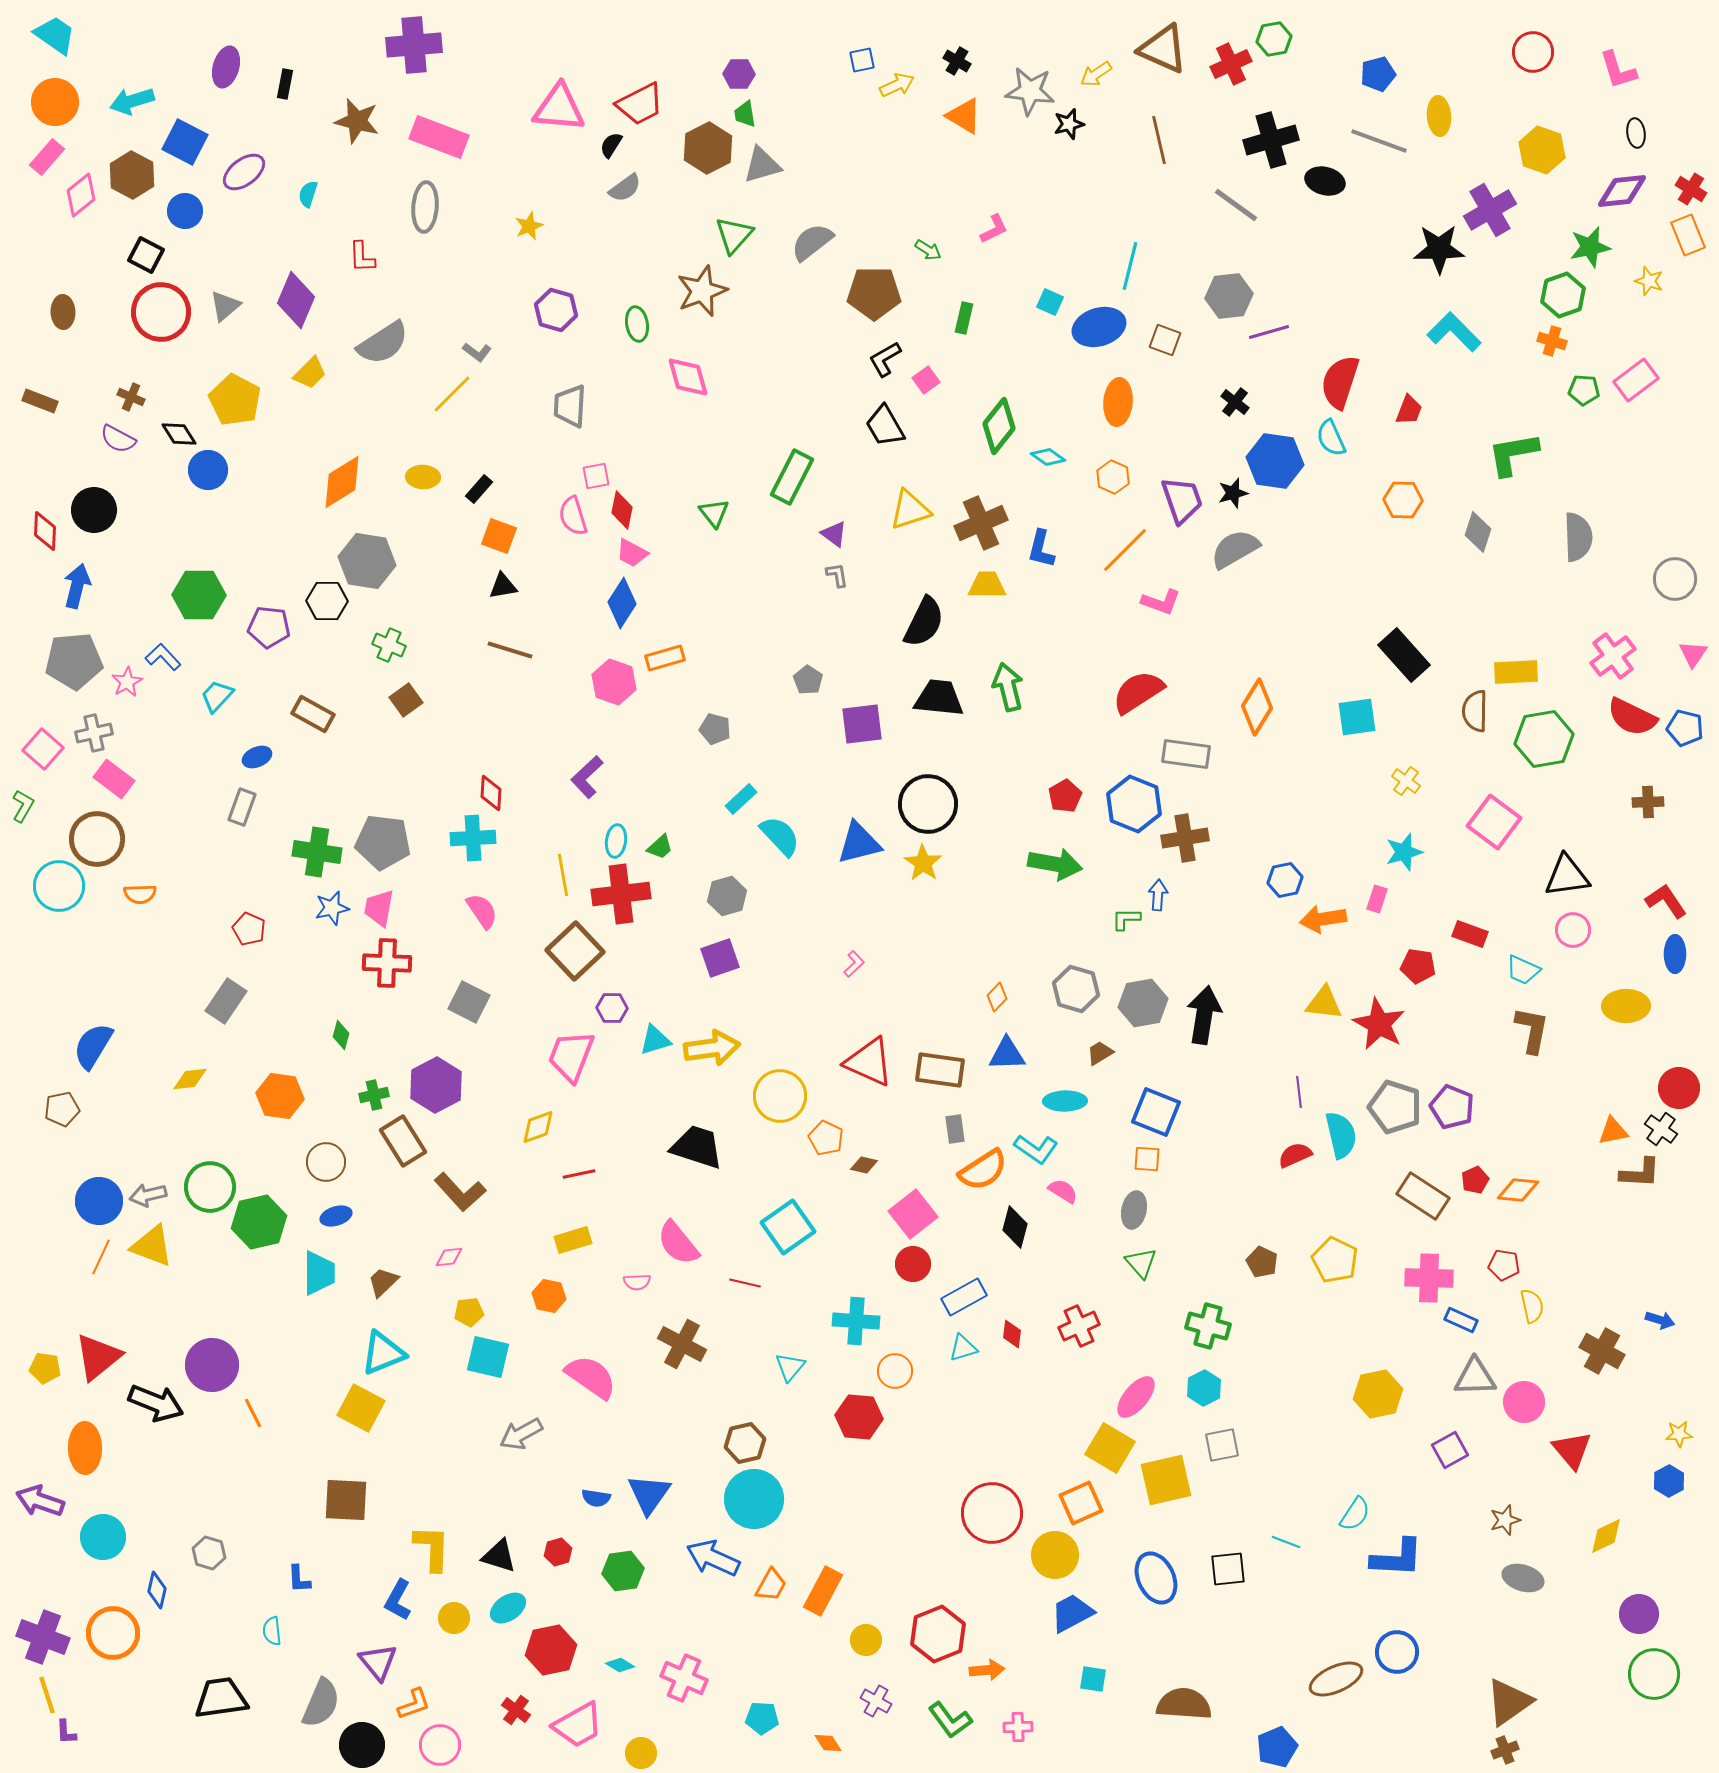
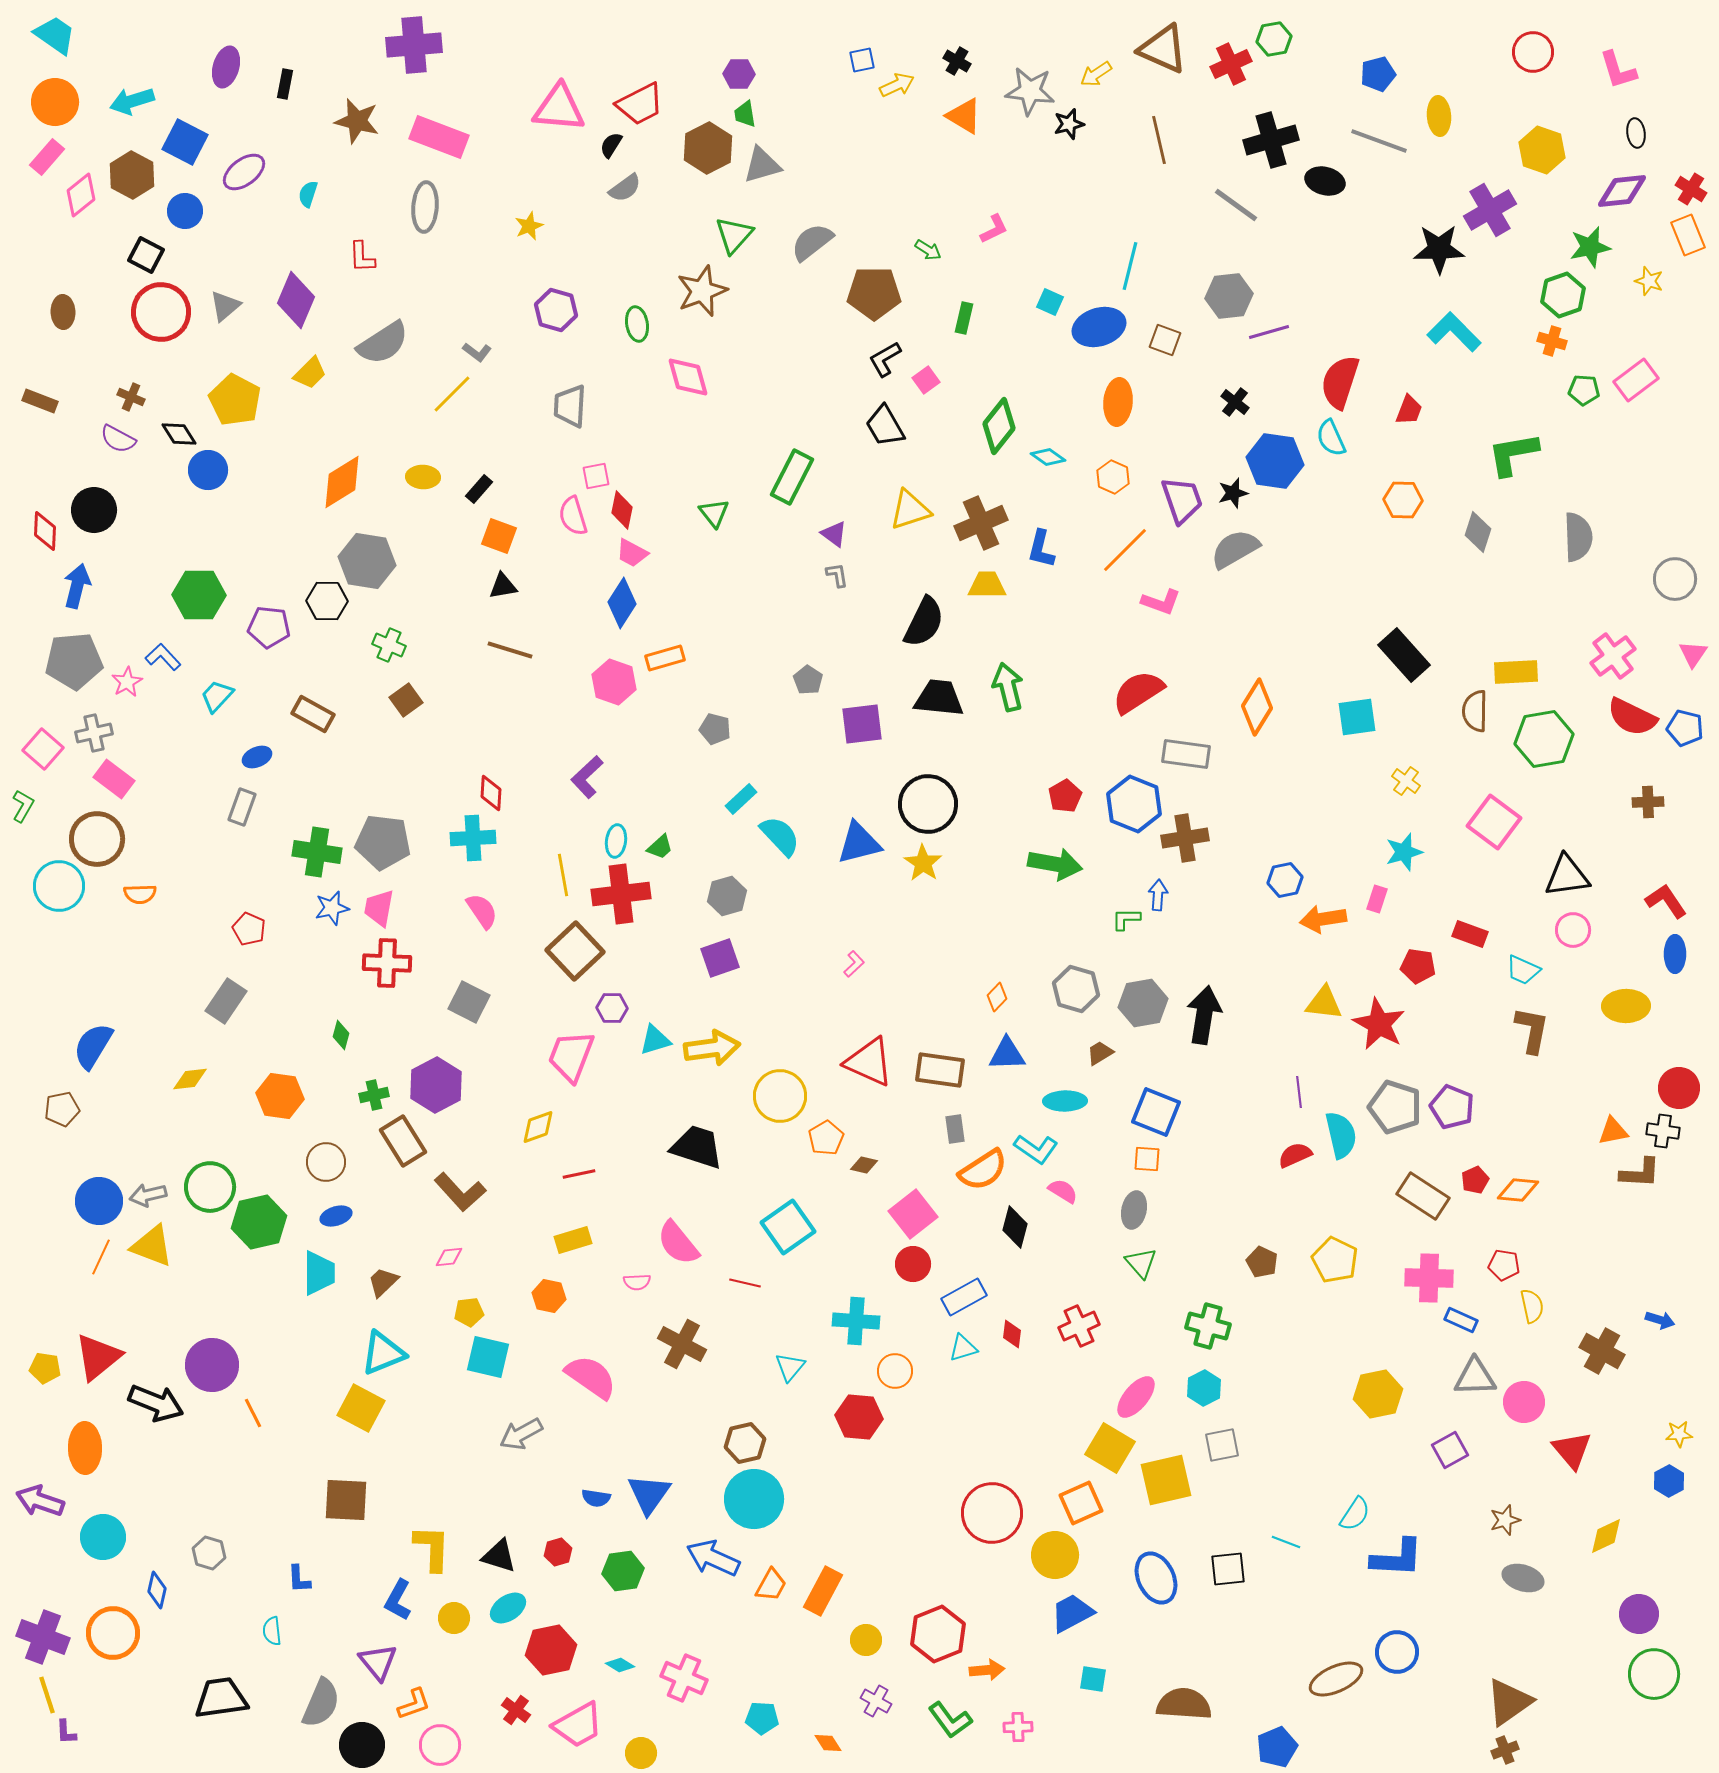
black cross at (1661, 1129): moved 2 px right, 2 px down; rotated 28 degrees counterclockwise
orange pentagon at (826, 1138): rotated 16 degrees clockwise
